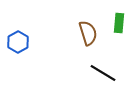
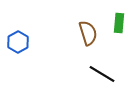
black line: moved 1 px left, 1 px down
